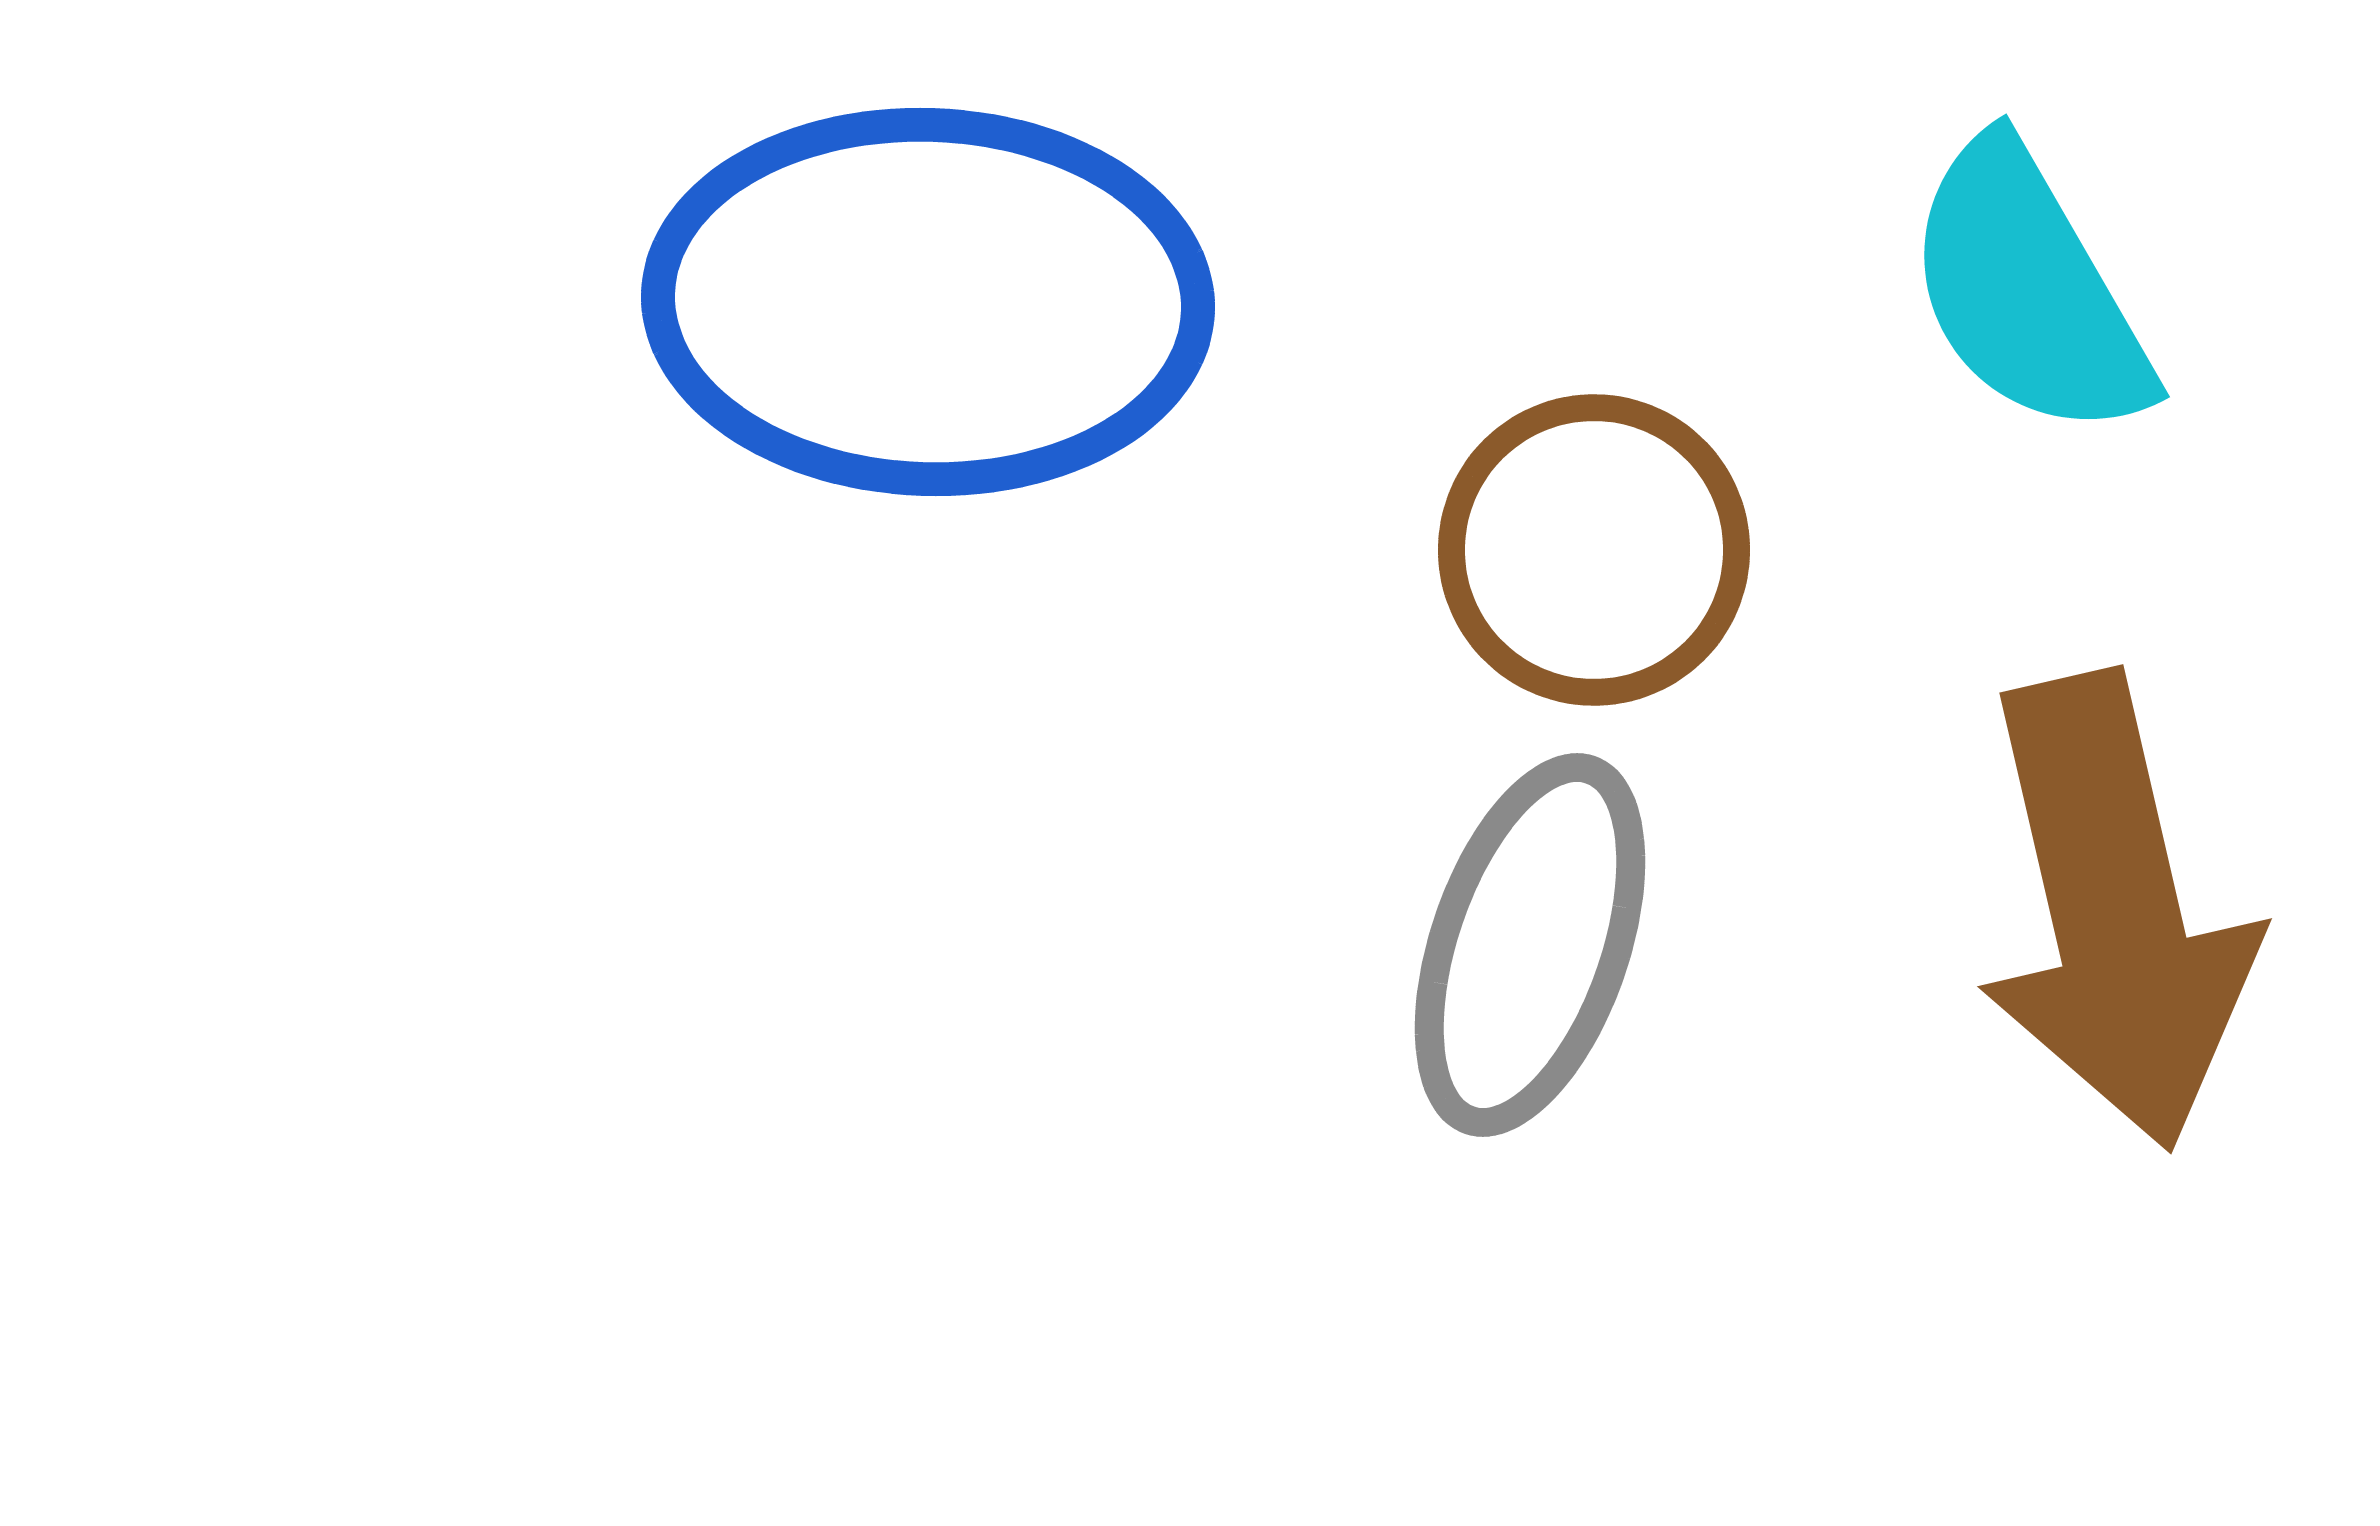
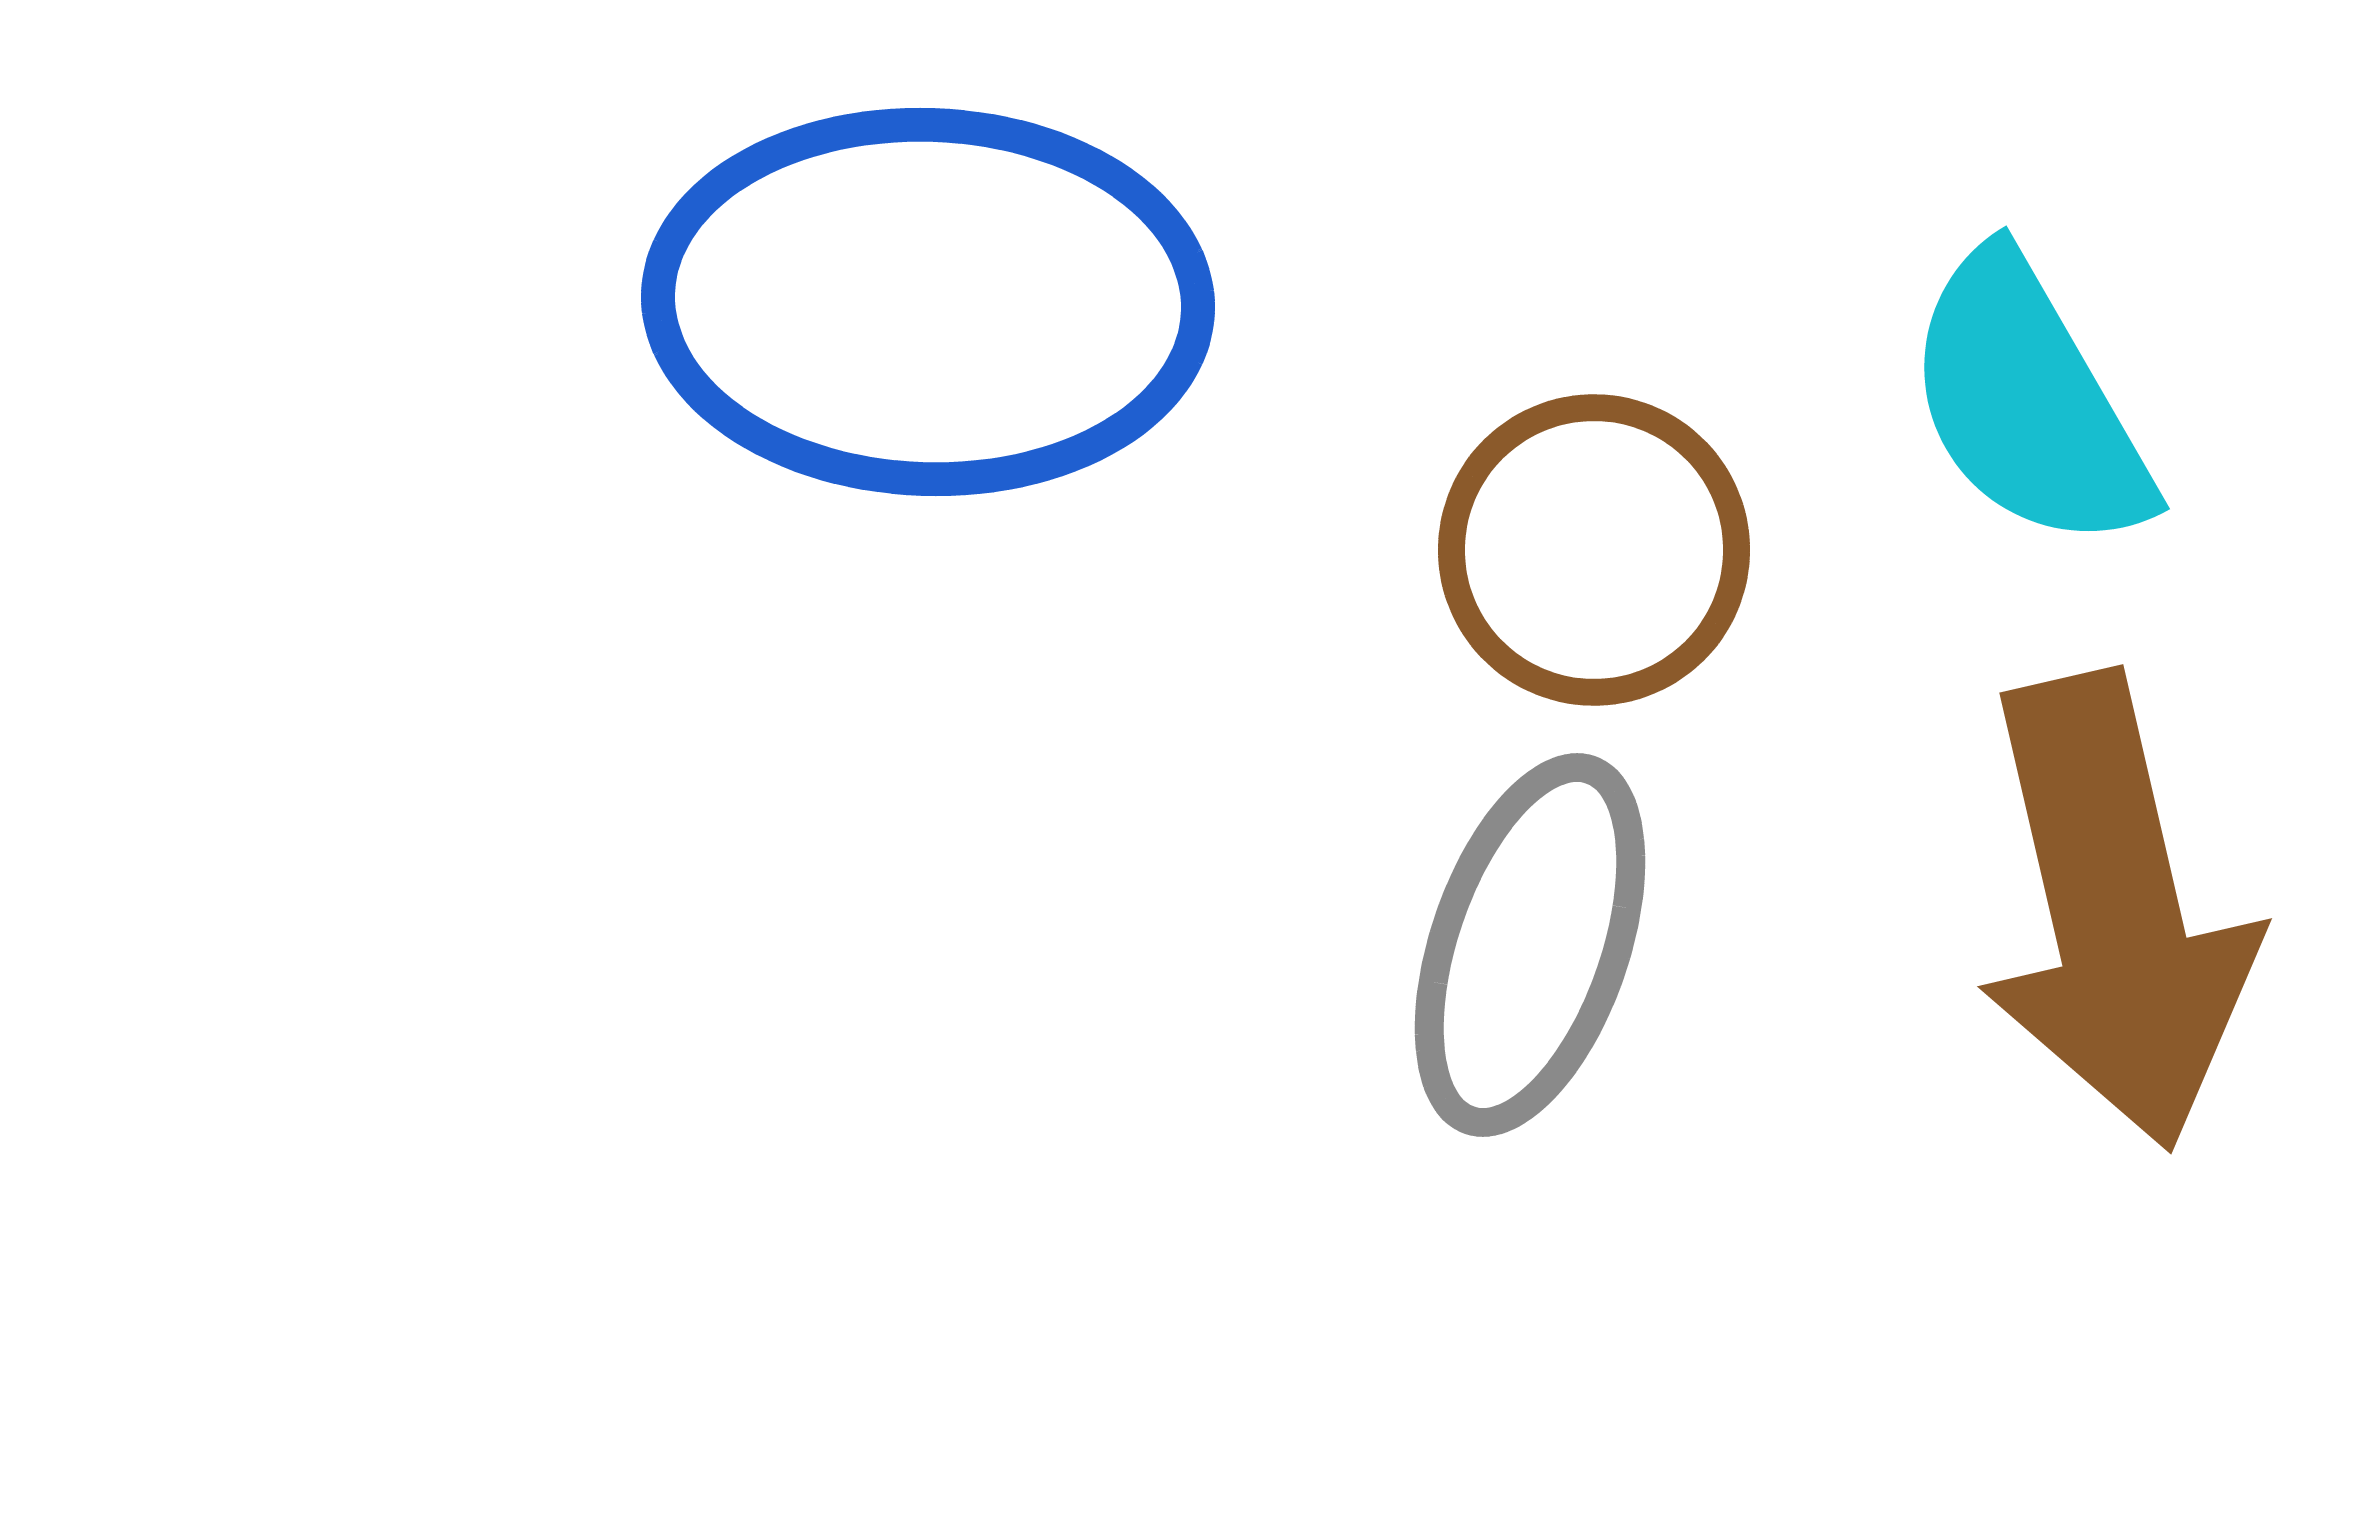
cyan semicircle: moved 112 px down
